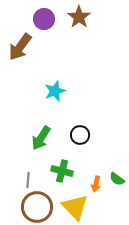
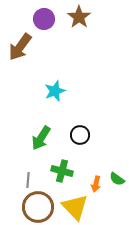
brown circle: moved 1 px right
